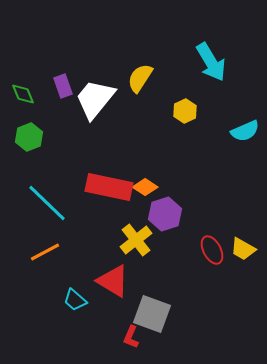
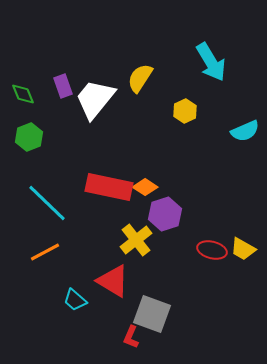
red ellipse: rotated 48 degrees counterclockwise
